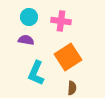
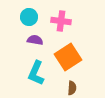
purple semicircle: moved 9 px right
